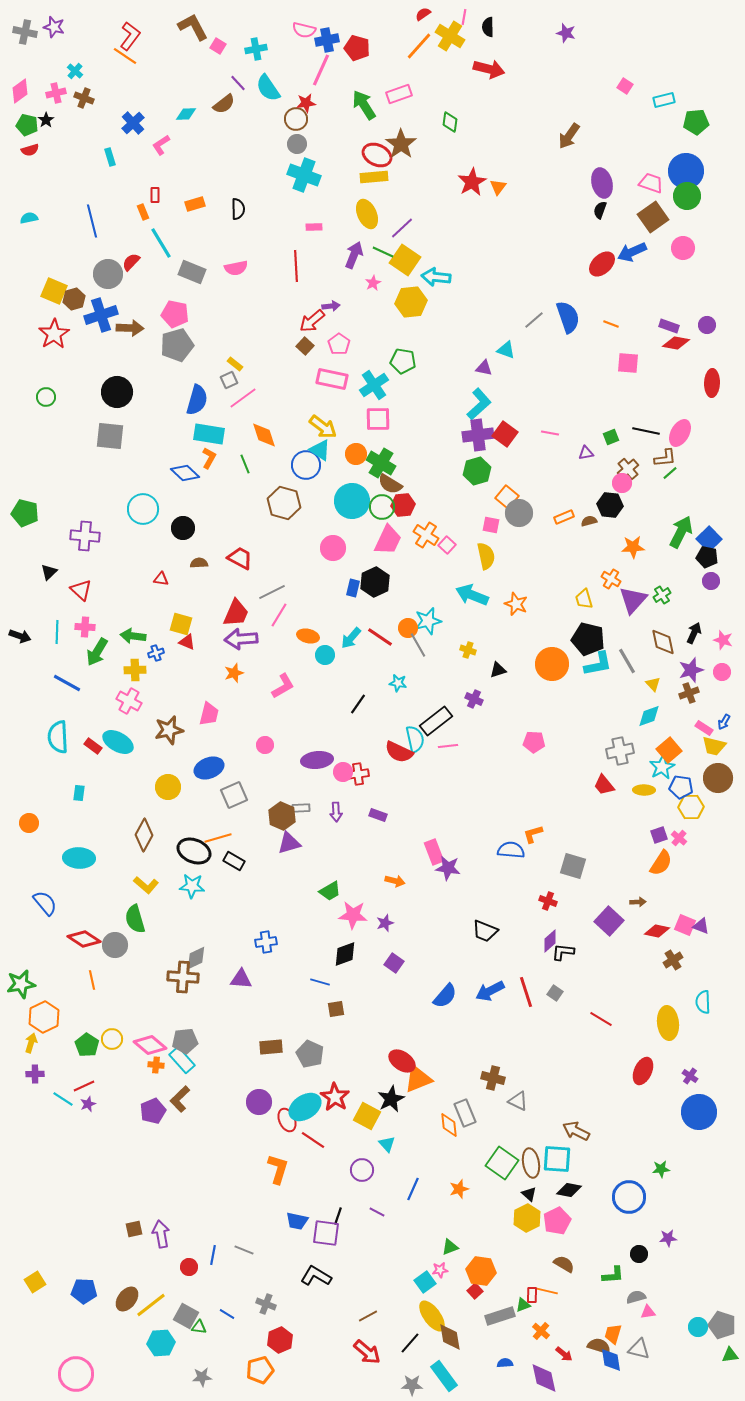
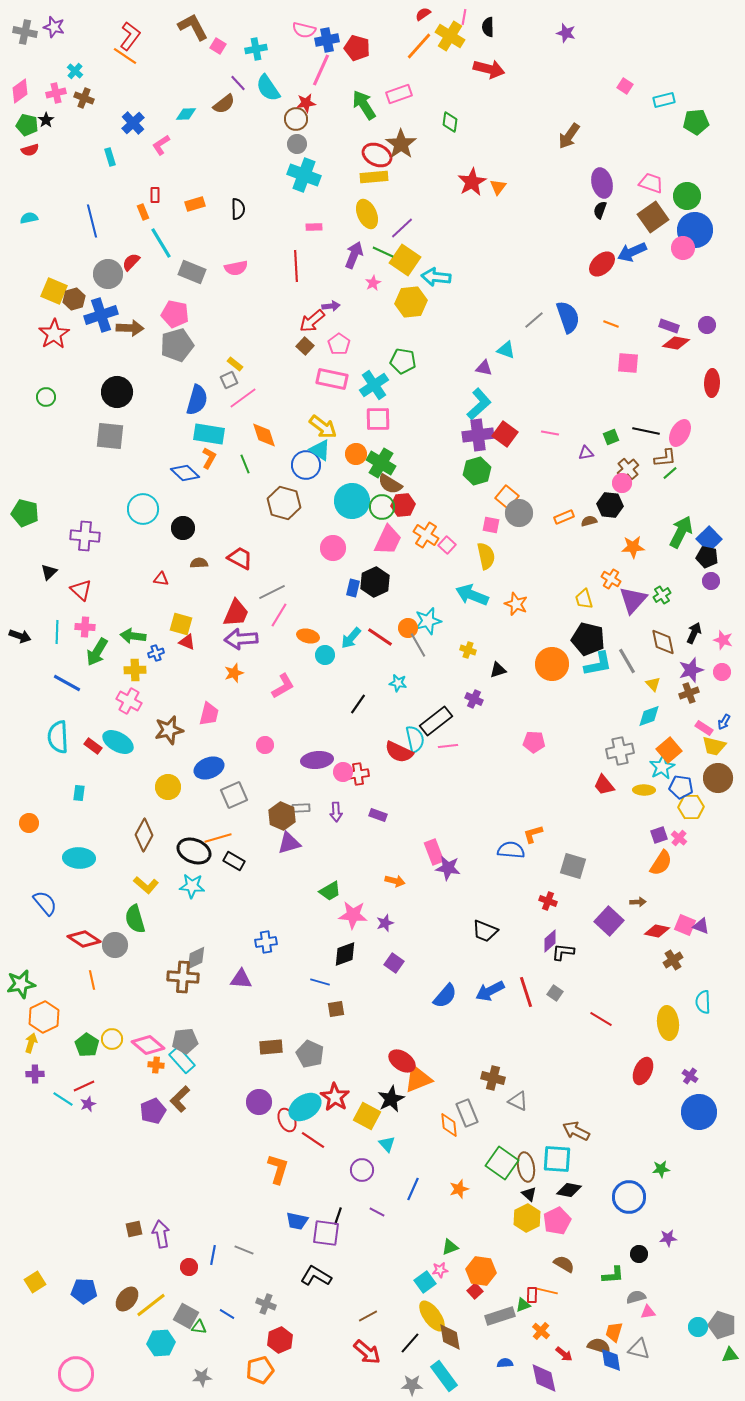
blue circle at (686, 171): moved 9 px right, 59 px down
pink diamond at (150, 1045): moved 2 px left
gray rectangle at (465, 1113): moved 2 px right
brown ellipse at (531, 1163): moved 5 px left, 4 px down
orange trapezoid at (613, 1334): moved 1 px right, 2 px up
